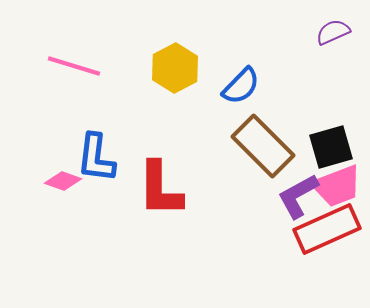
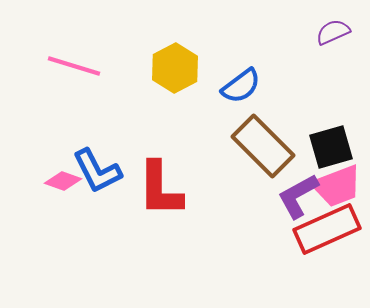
blue semicircle: rotated 9 degrees clockwise
blue L-shape: moved 1 px right, 13 px down; rotated 34 degrees counterclockwise
